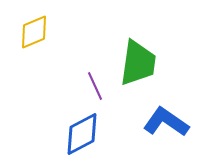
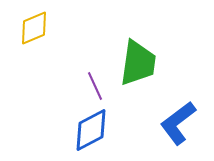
yellow diamond: moved 4 px up
blue L-shape: moved 12 px right, 1 px down; rotated 72 degrees counterclockwise
blue diamond: moved 9 px right, 4 px up
